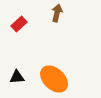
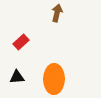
red rectangle: moved 2 px right, 18 px down
orange ellipse: rotated 48 degrees clockwise
